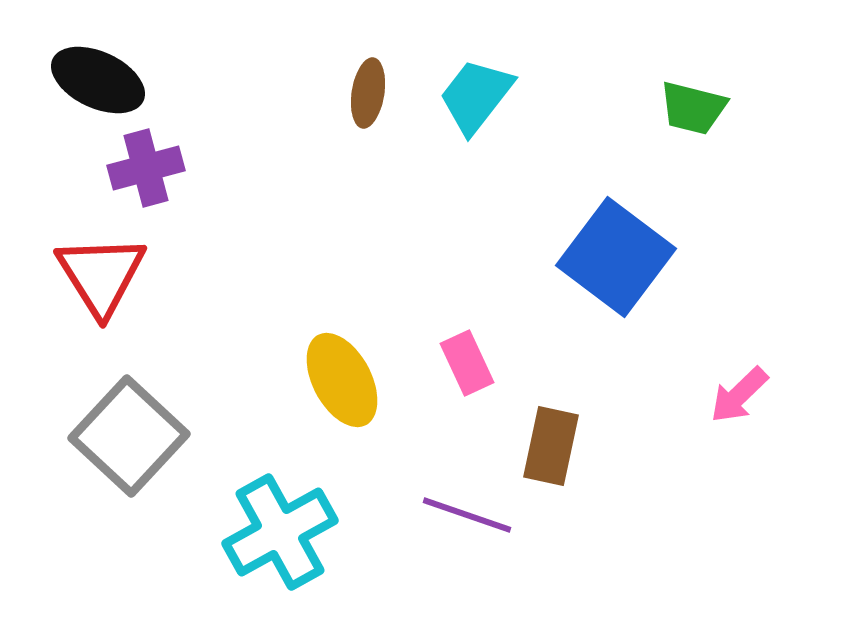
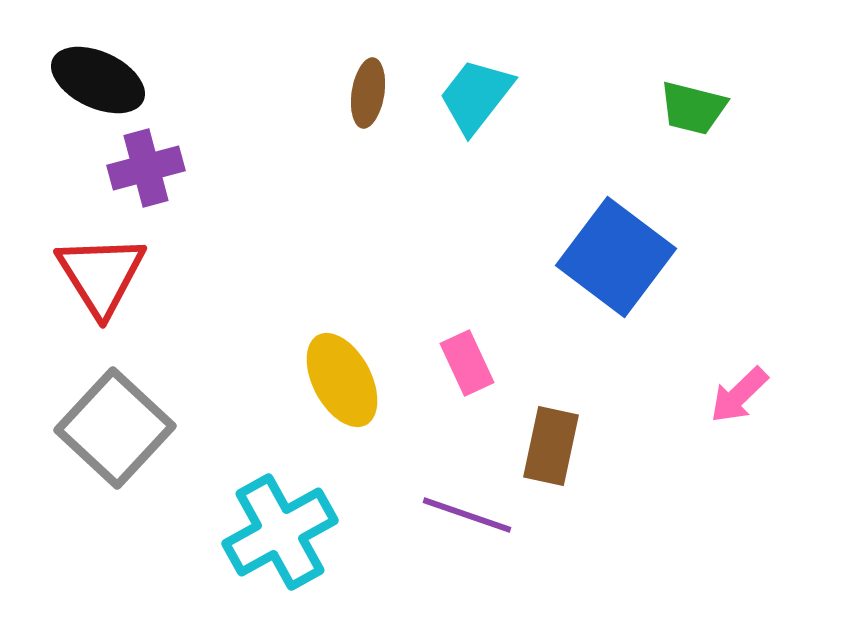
gray square: moved 14 px left, 8 px up
